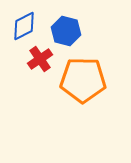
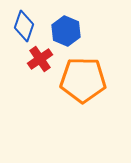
blue diamond: rotated 44 degrees counterclockwise
blue hexagon: rotated 8 degrees clockwise
